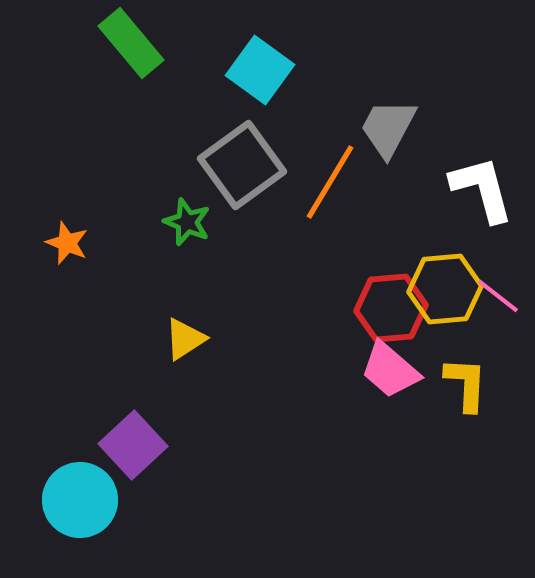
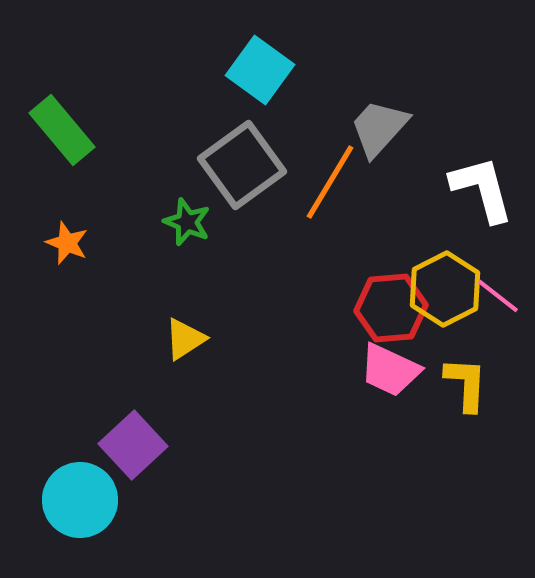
green rectangle: moved 69 px left, 87 px down
gray trapezoid: moved 9 px left; rotated 14 degrees clockwise
yellow hexagon: rotated 22 degrees counterclockwise
pink trapezoid: rotated 16 degrees counterclockwise
